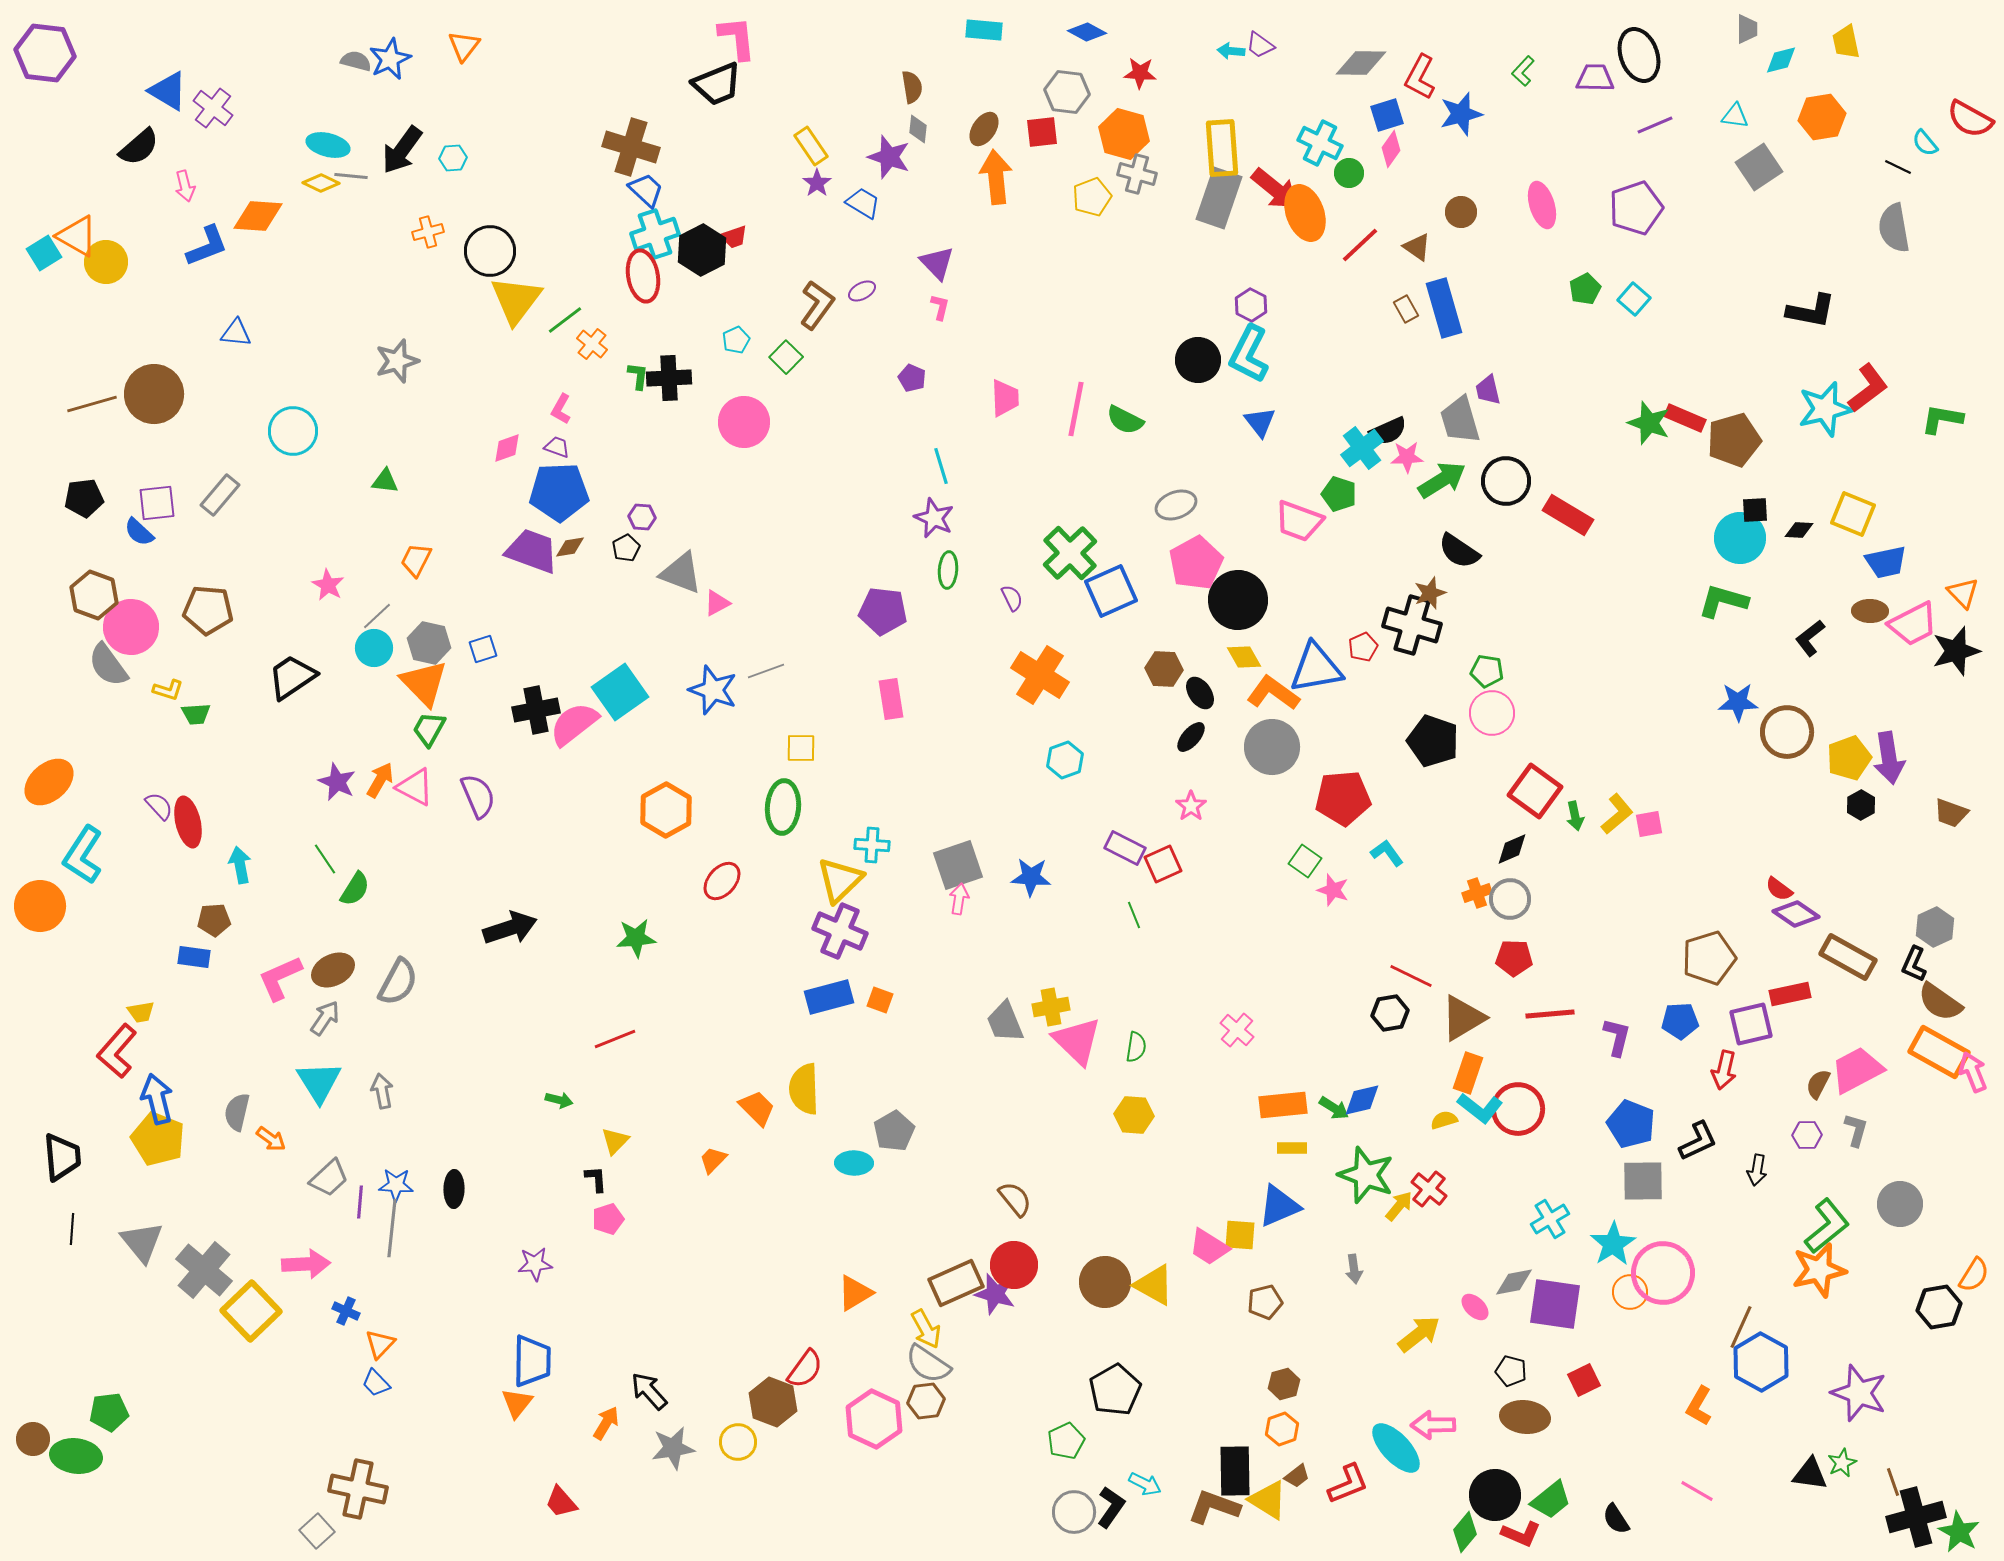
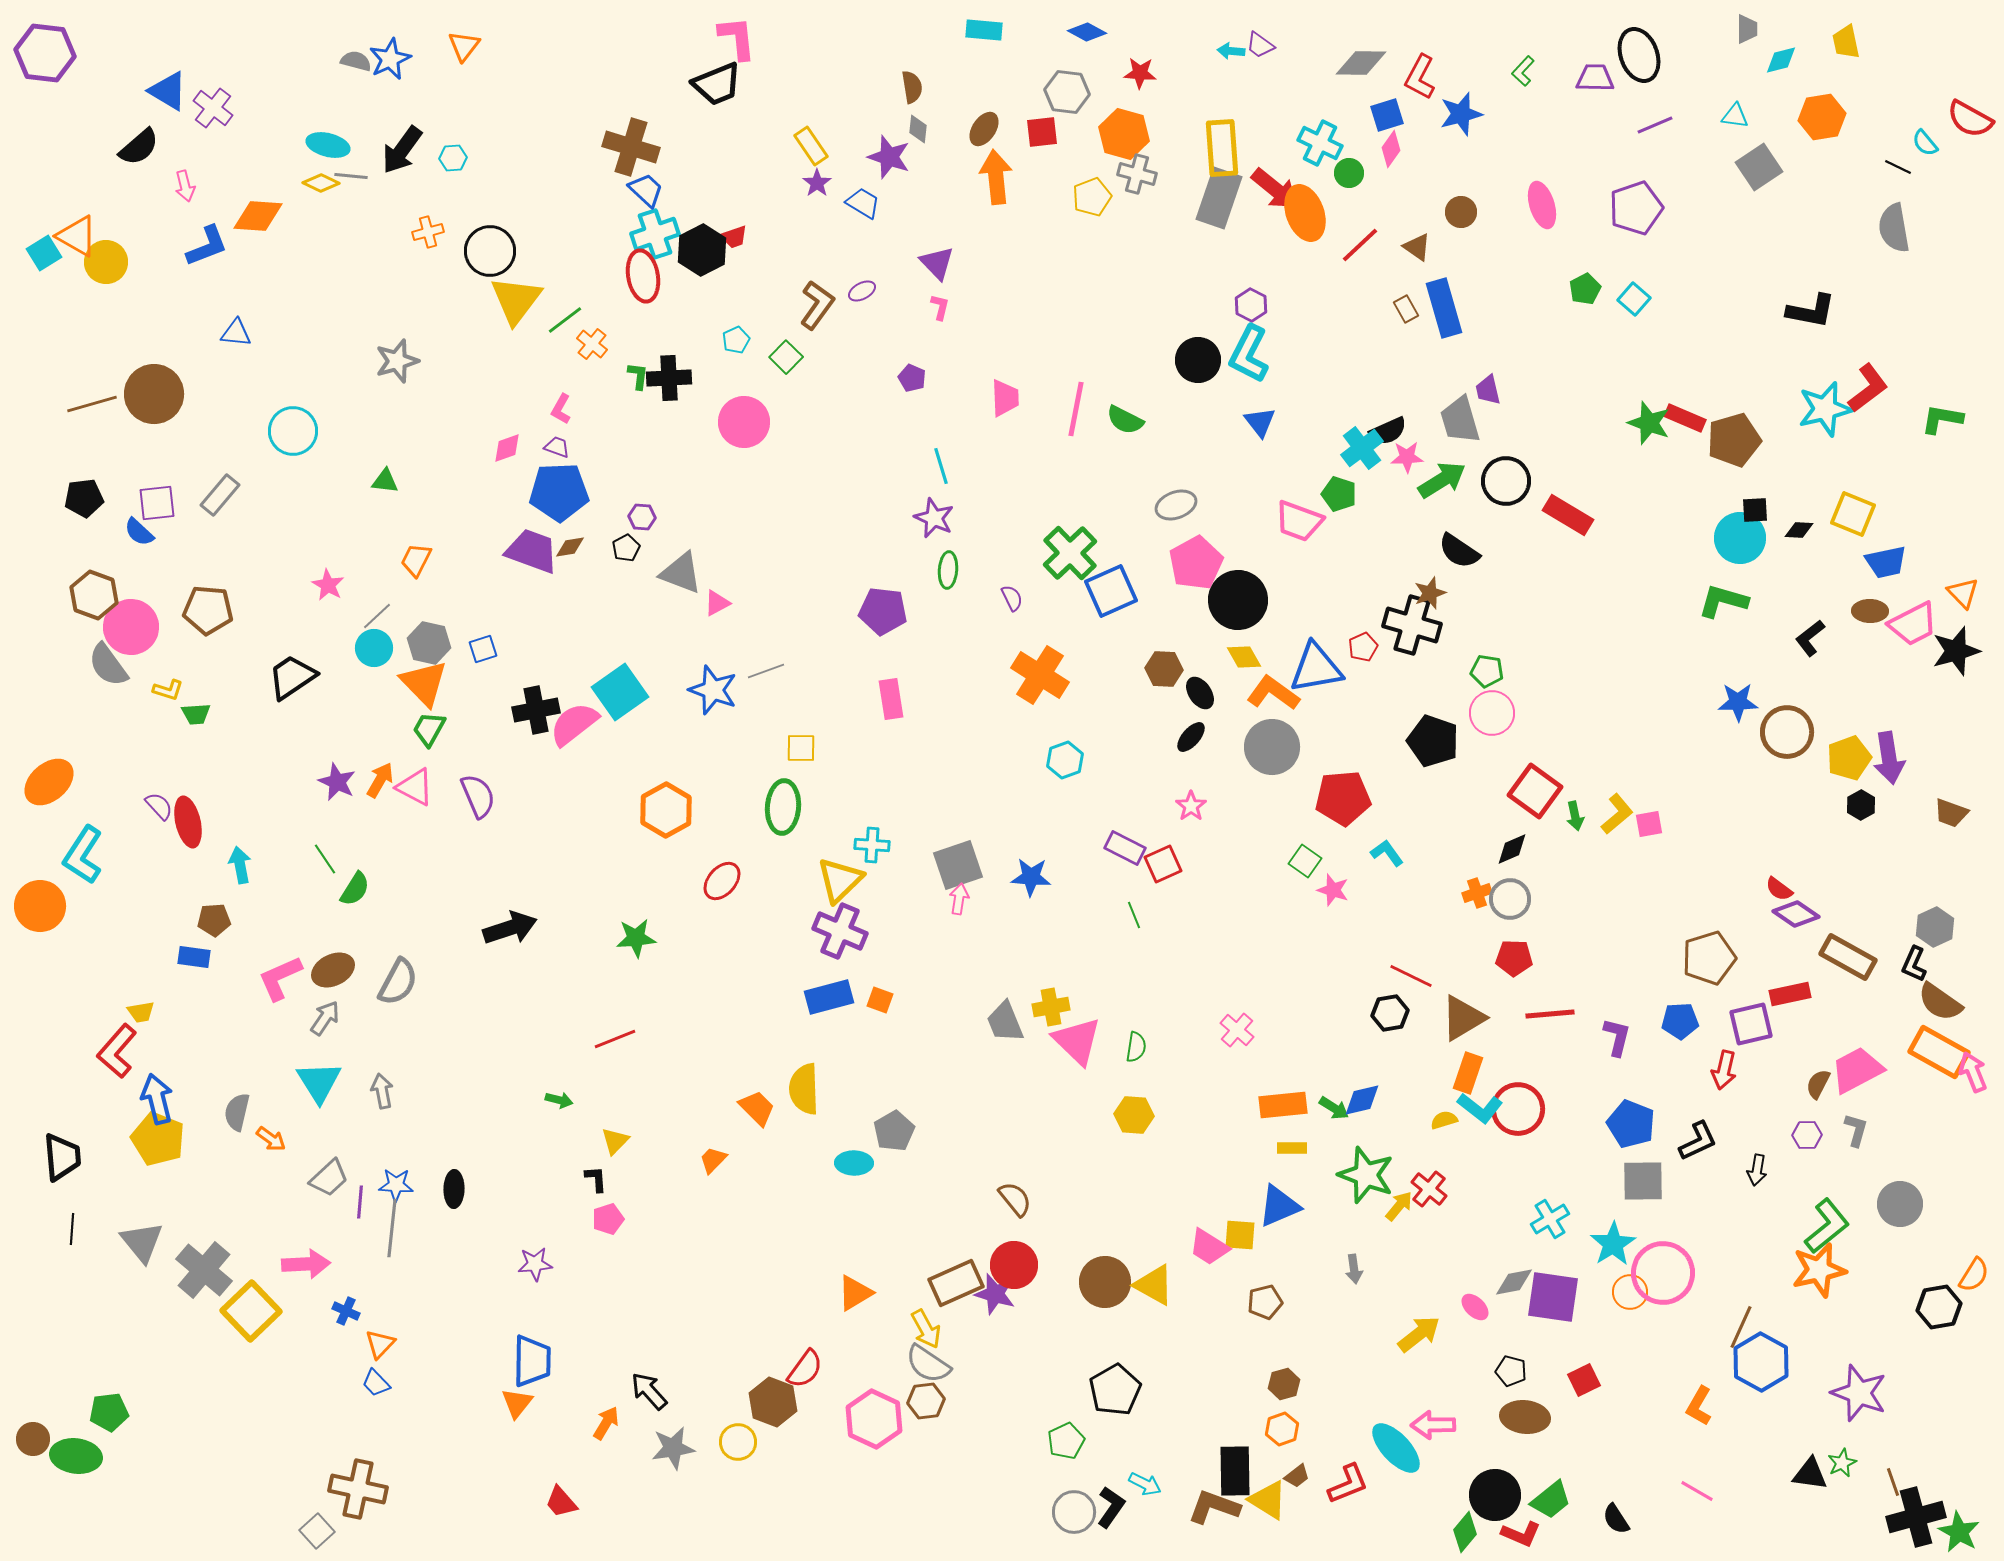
purple square at (1555, 1304): moved 2 px left, 7 px up
